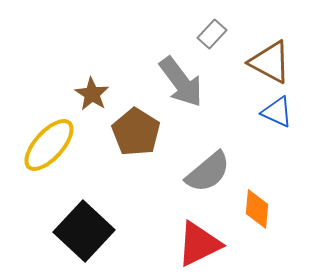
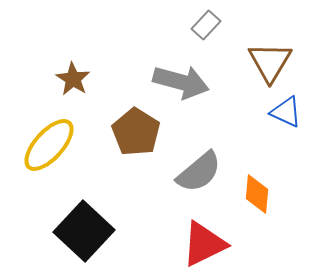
gray rectangle: moved 6 px left, 9 px up
brown triangle: rotated 33 degrees clockwise
gray arrow: rotated 38 degrees counterclockwise
brown star: moved 19 px left, 15 px up
blue triangle: moved 9 px right
gray semicircle: moved 9 px left
orange diamond: moved 15 px up
red triangle: moved 5 px right
